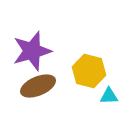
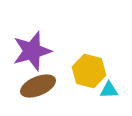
cyan triangle: moved 6 px up
